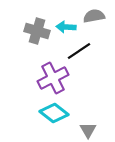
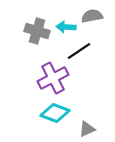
gray semicircle: moved 2 px left
cyan diamond: moved 1 px right; rotated 16 degrees counterclockwise
gray triangle: moved 1 px left, 1 px up; rotated 36 degrees clockwise
